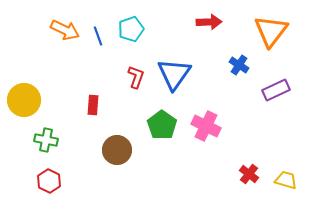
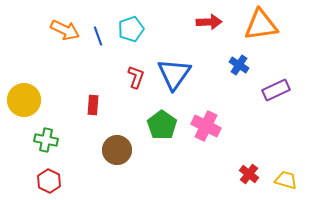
orange triangle: moved 10 px left, 6 px up; rotated 45 degrees clockwise
